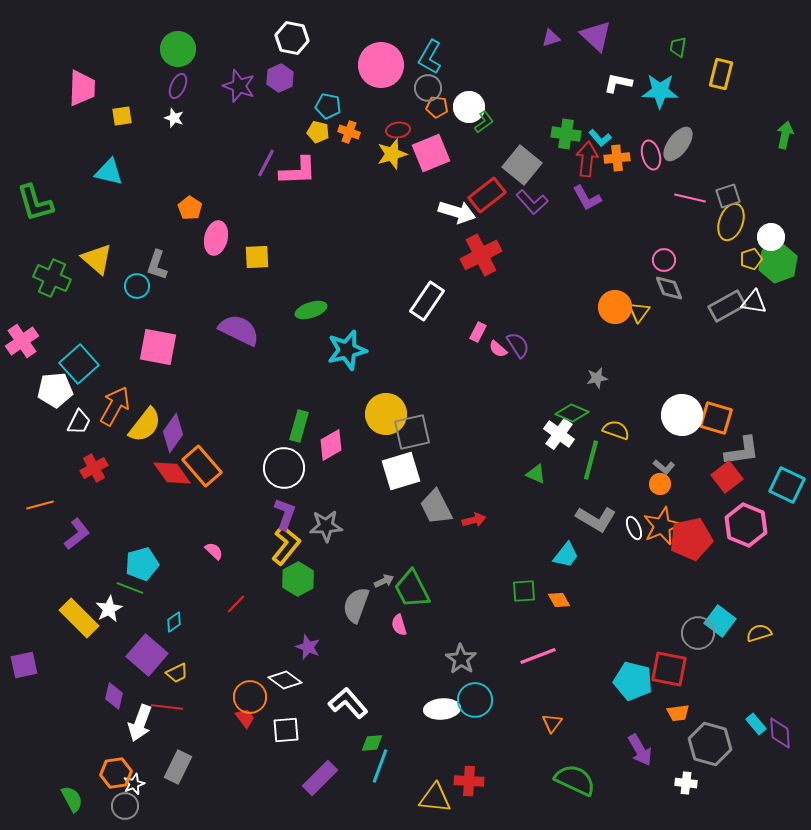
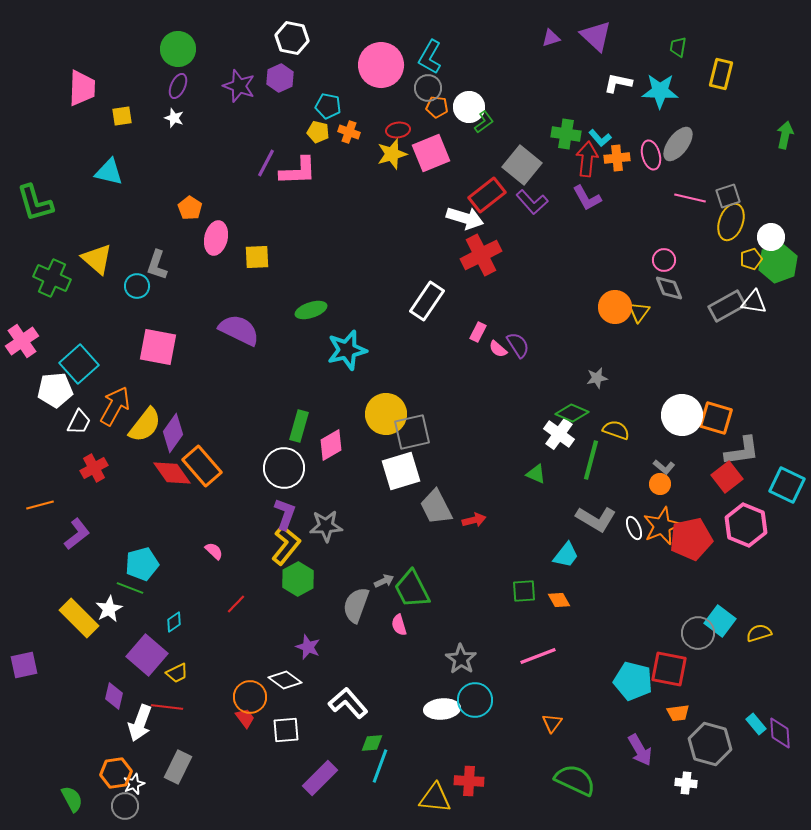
white arrow at (457, 212): moved 8 px right, 6 px down
